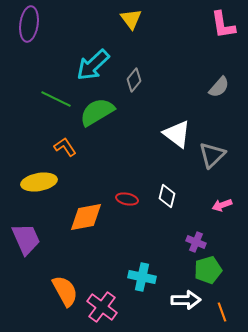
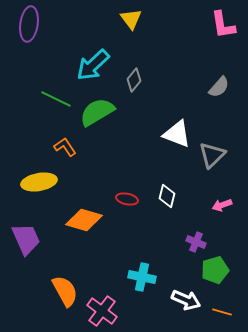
white triangle: rotated 16 degrees counterclockwise
orange diamond: moved 2 px left, 3 px down; rotated 27 degrees clockwise
green pentagon: moved 7 px right
white arrow: rotated 24 degrees clockwise
pink cross: moved 4 px down
orange line: rotated 54 degrees counterclockwise
